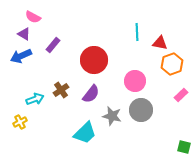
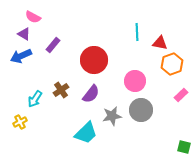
cyan arrow: rotated 144 degrees clockwise
gray star: rotated 24 degrees counterclockwise
cyan trapezoid: moved 1 px right
